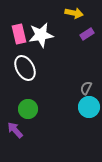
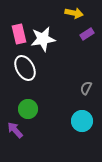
white star: moved 2 px right, 4 px down
cyan circle: moved 7 px left, 14 px down
